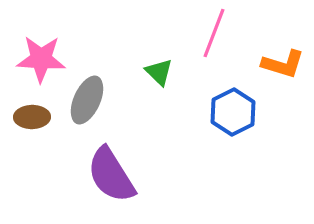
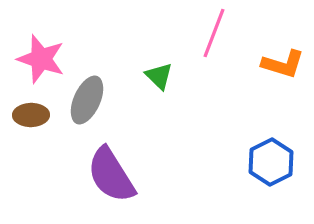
pink star: rotated 15 degrees clockwise
green triangle: moved 4 px down
blue hexagon: moved 38 px right, 50 px down
brown ellipse: moved 1 px left, 2 px up
